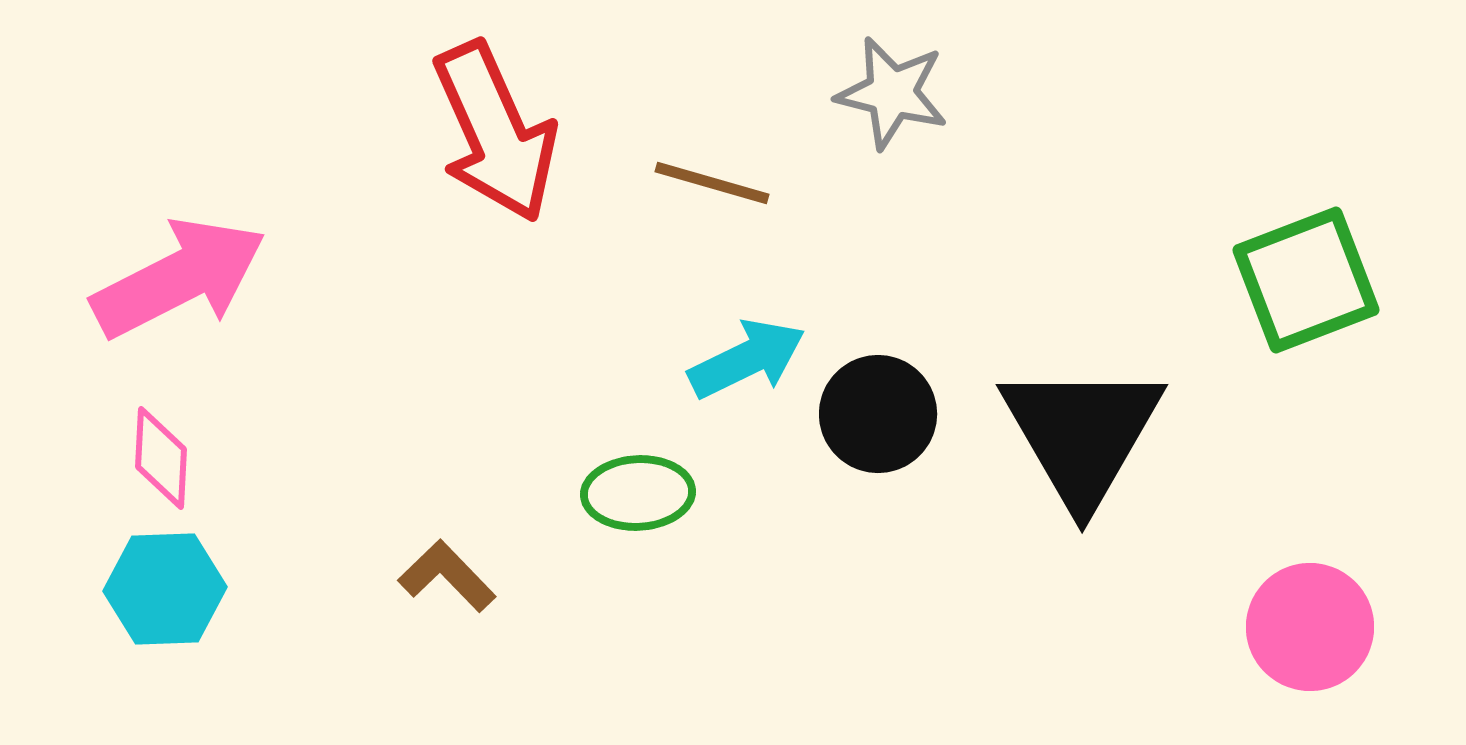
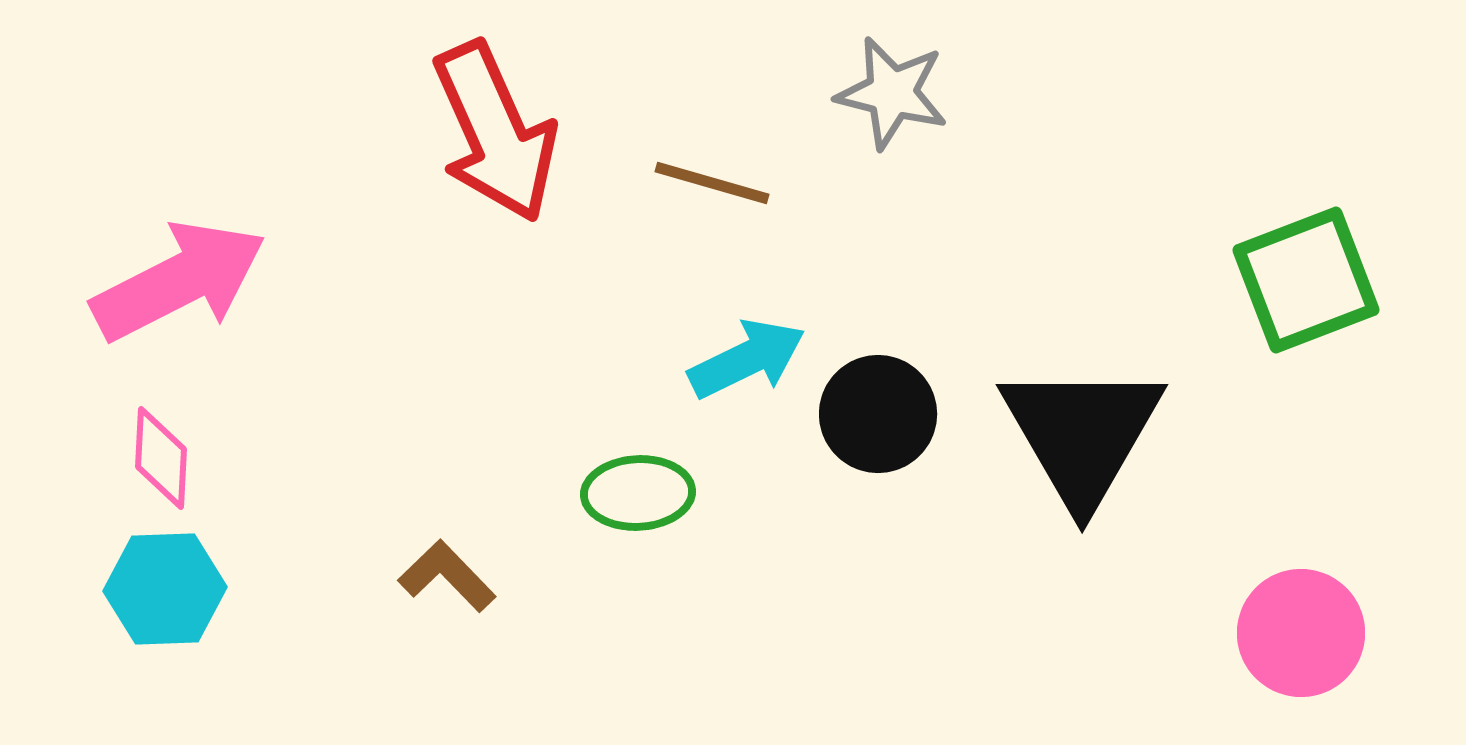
pink arrow: moved 3 px down
pink circle: moved 9 px left, 6 px down
